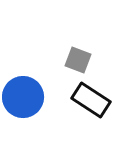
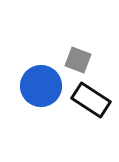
blue circle: moved 18 px right, 11 px up
